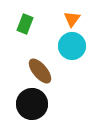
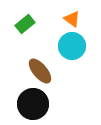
orange triangle: rotated 30 degrees counterclockwise
green rectangle: rotated 30 degrees clockwise
black circle: moved 1 px right
